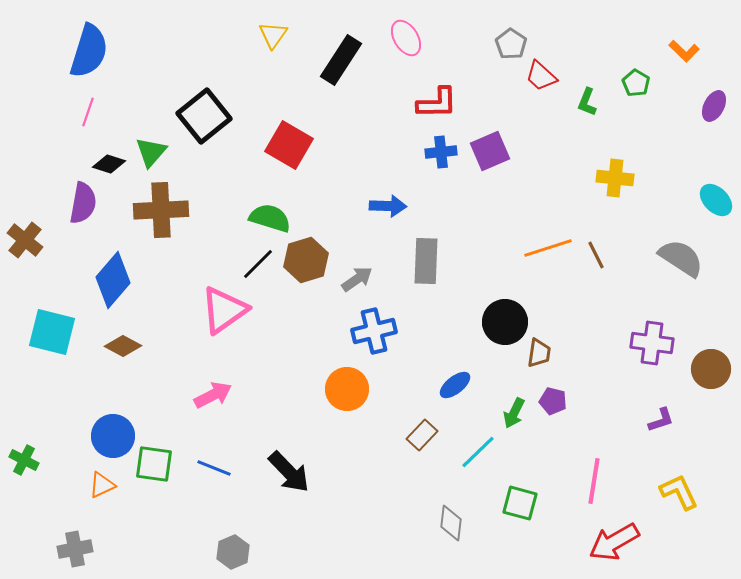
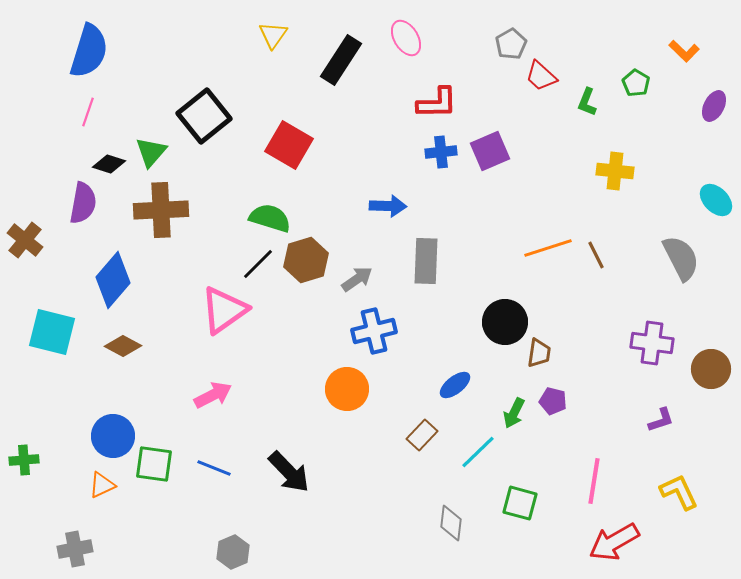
gray pentagon at (511, 44): rotated 8 degrees clockwise
yellow cross at (615, 178): moved 7 px up
gray semicircle at (681, 258): rotated 30 degrees clockwise
green cross at (24, 460): rotated 32 degrees counterclockwise
